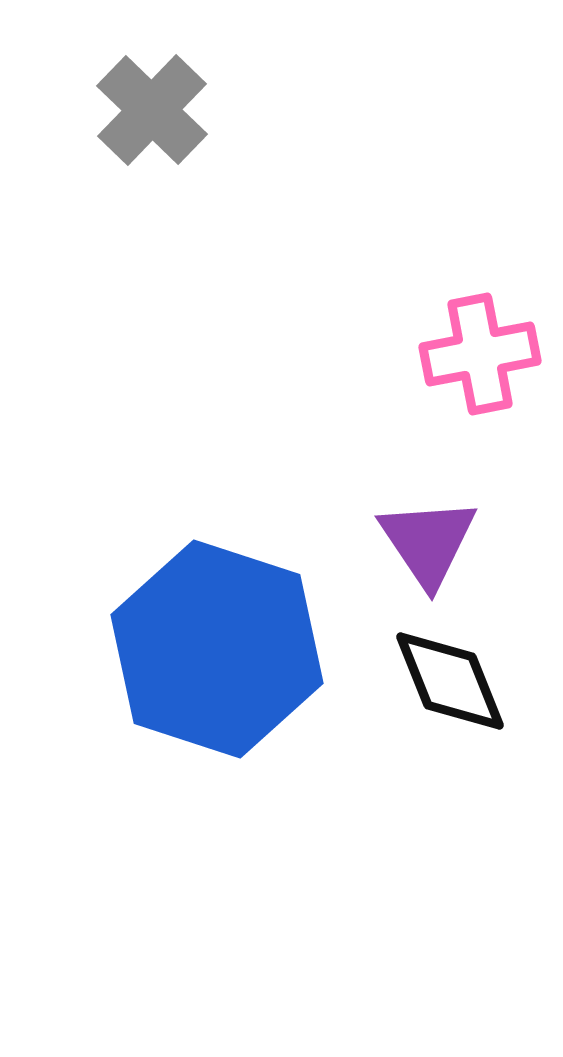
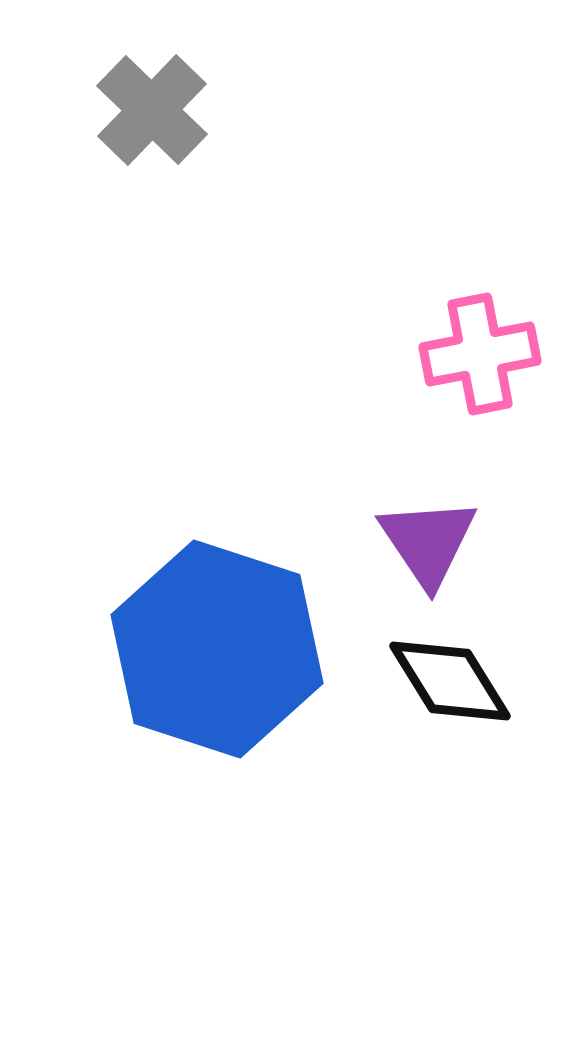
black diamond: rotated 10 degrees counterclockwise
